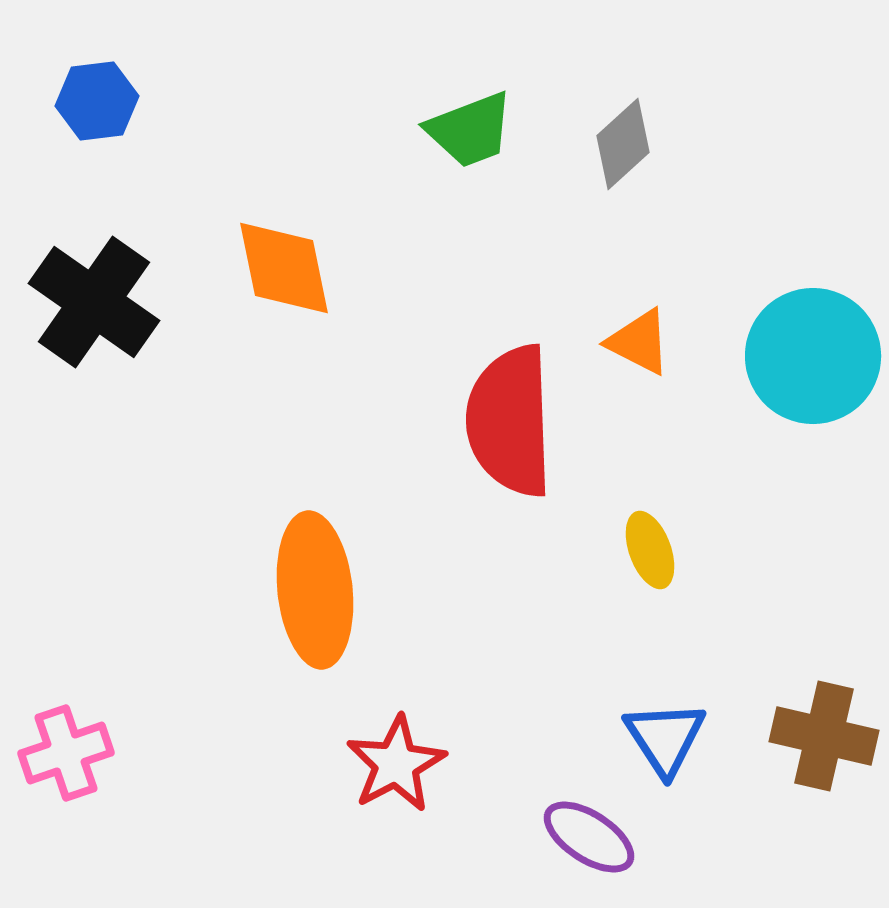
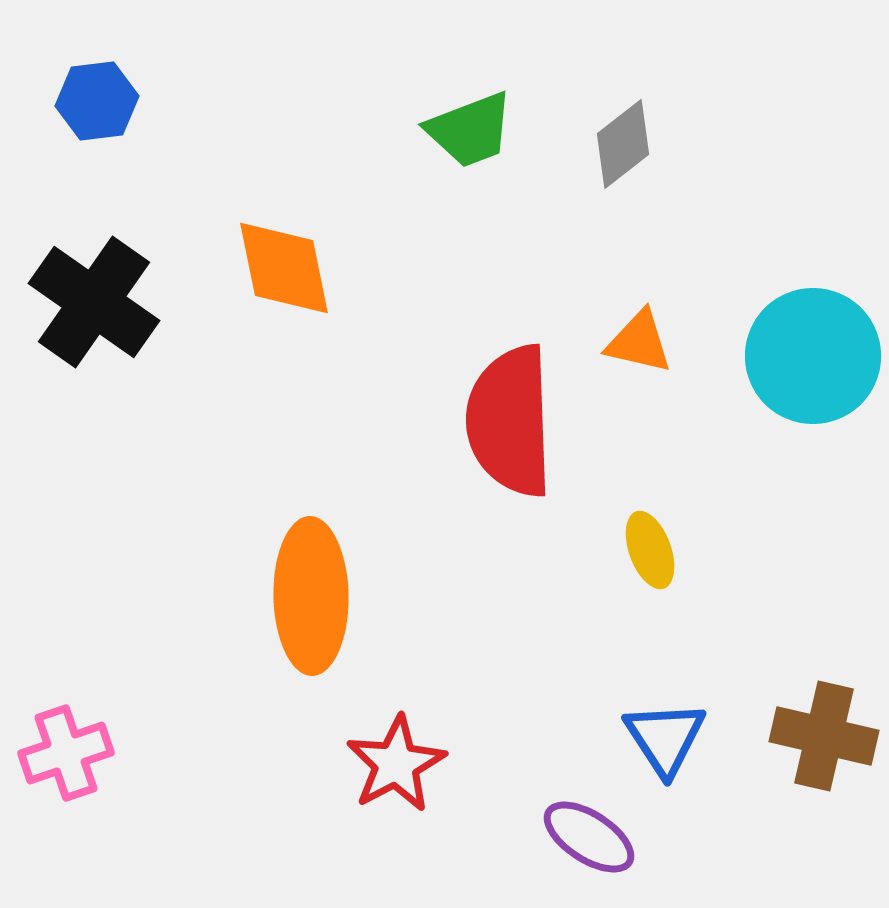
gray diamond: rotated 4 degrees clockwise
orange triangle: rotated 14 degrees counterclockwise
orange ellipse: moved 4 px left, 6 px down; rotated 5 degrees clockwise
